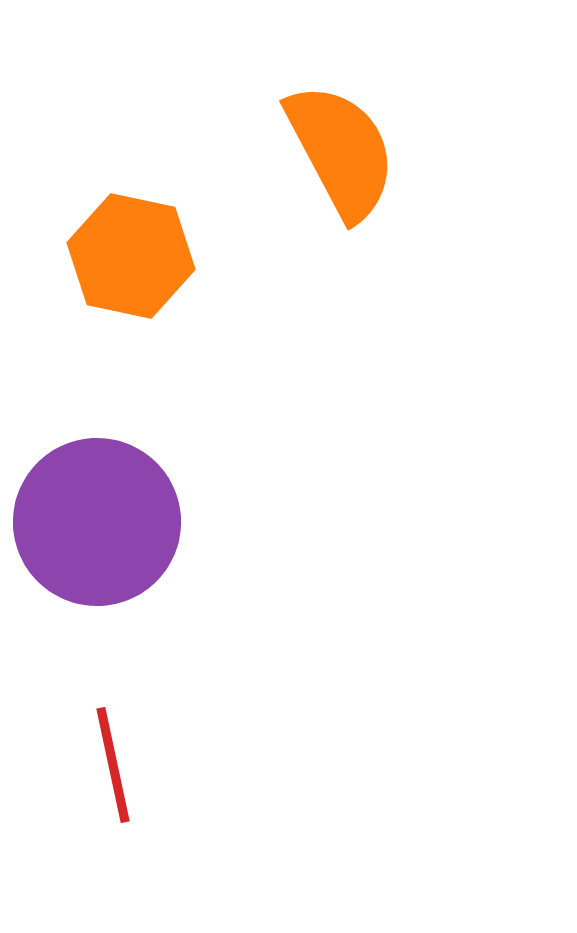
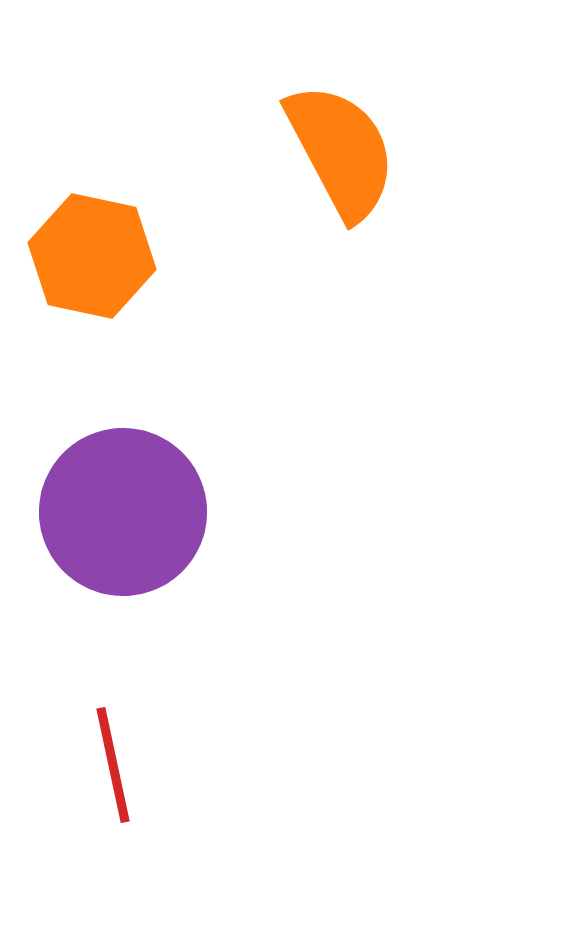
orange hexagon: moved 39 px left
purple circle: moved 26 px right, 10 px up
